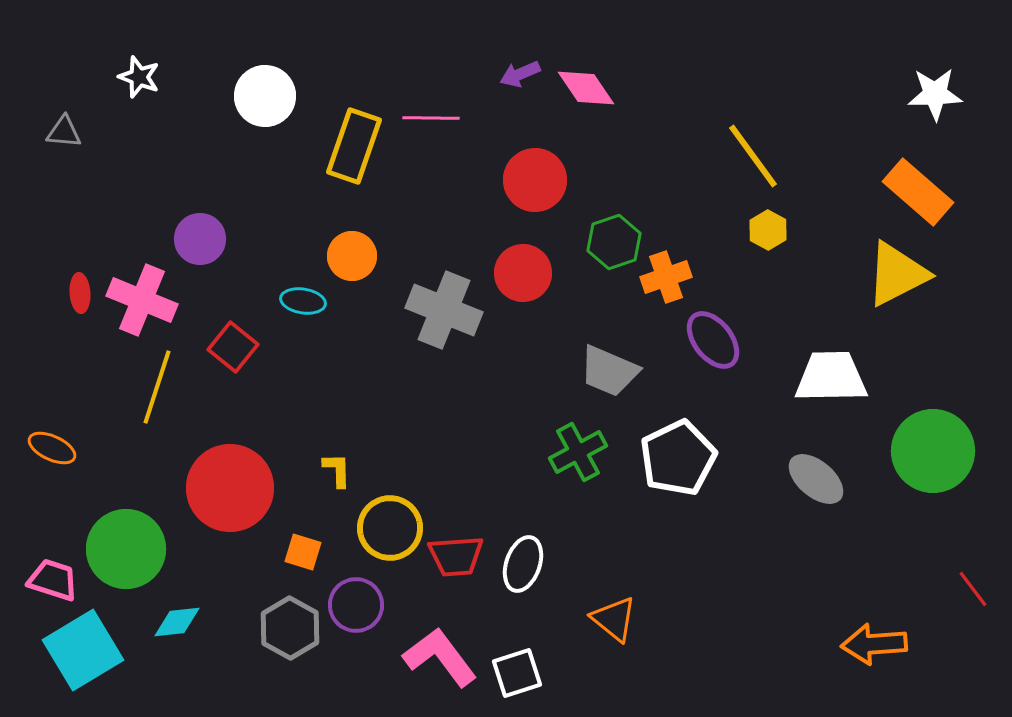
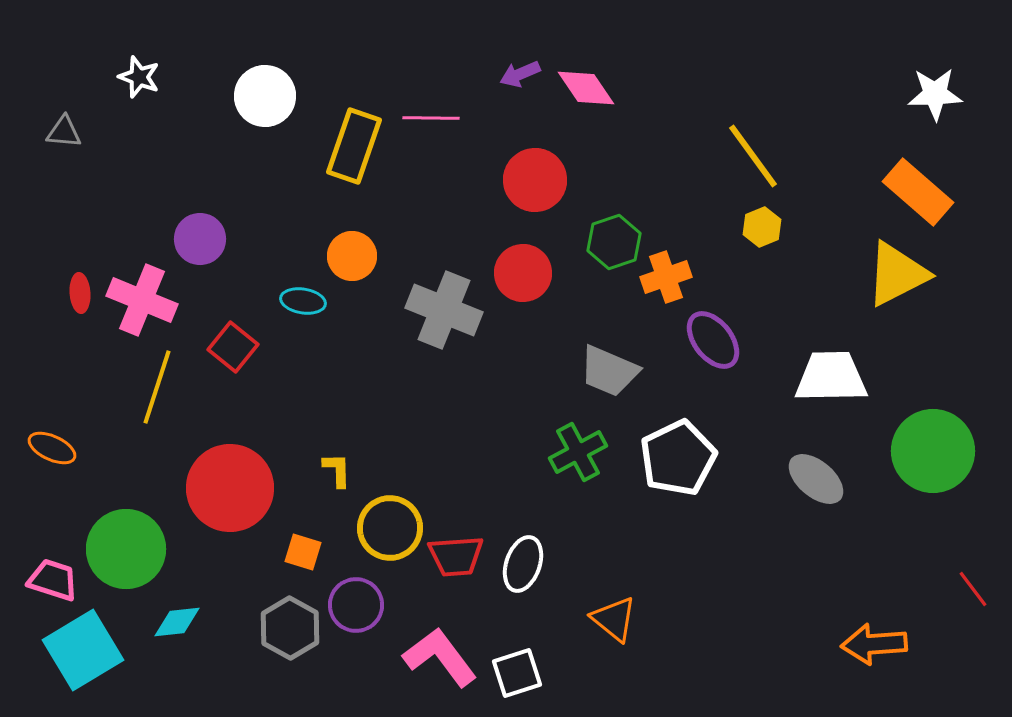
yellow hexagon at (768, 230): moved 6 px left, 3 px up; rotated 9 degrees clockwise
